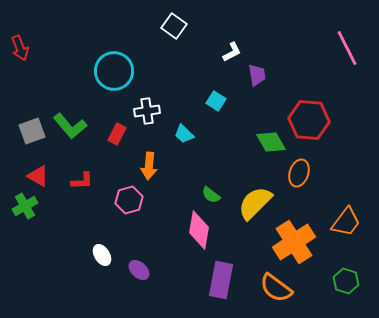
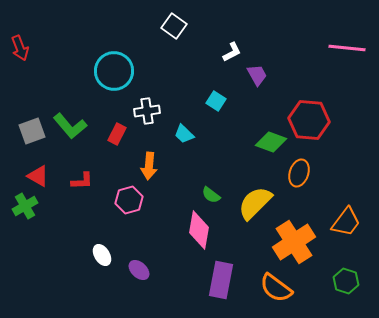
pink line: rotated 57 degrees counterclockwise
purple trapezoid: rotated 20 degrees counterclockwise
green diamond: rotated 40 degrees counterclockwise
